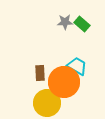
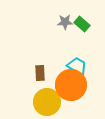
orange circle: moved 7 px right, 3 px down
yellow circle: moved 1 px up
